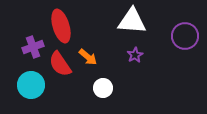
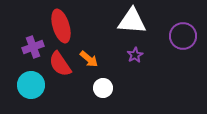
purple circle: moved 2 px left
orange arrow: moved 1 px right, 2 px down
